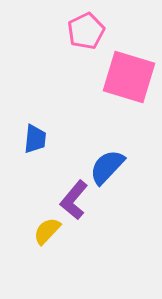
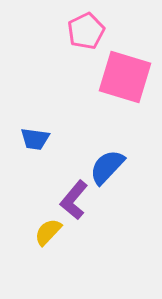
pink square: moved 4 px left
blue trapezoid: rotated 92 degrees clockwise
yellow semicircle: moved 1 px right, 1 px down
